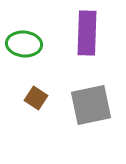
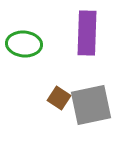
brown square: moved 23 px right
